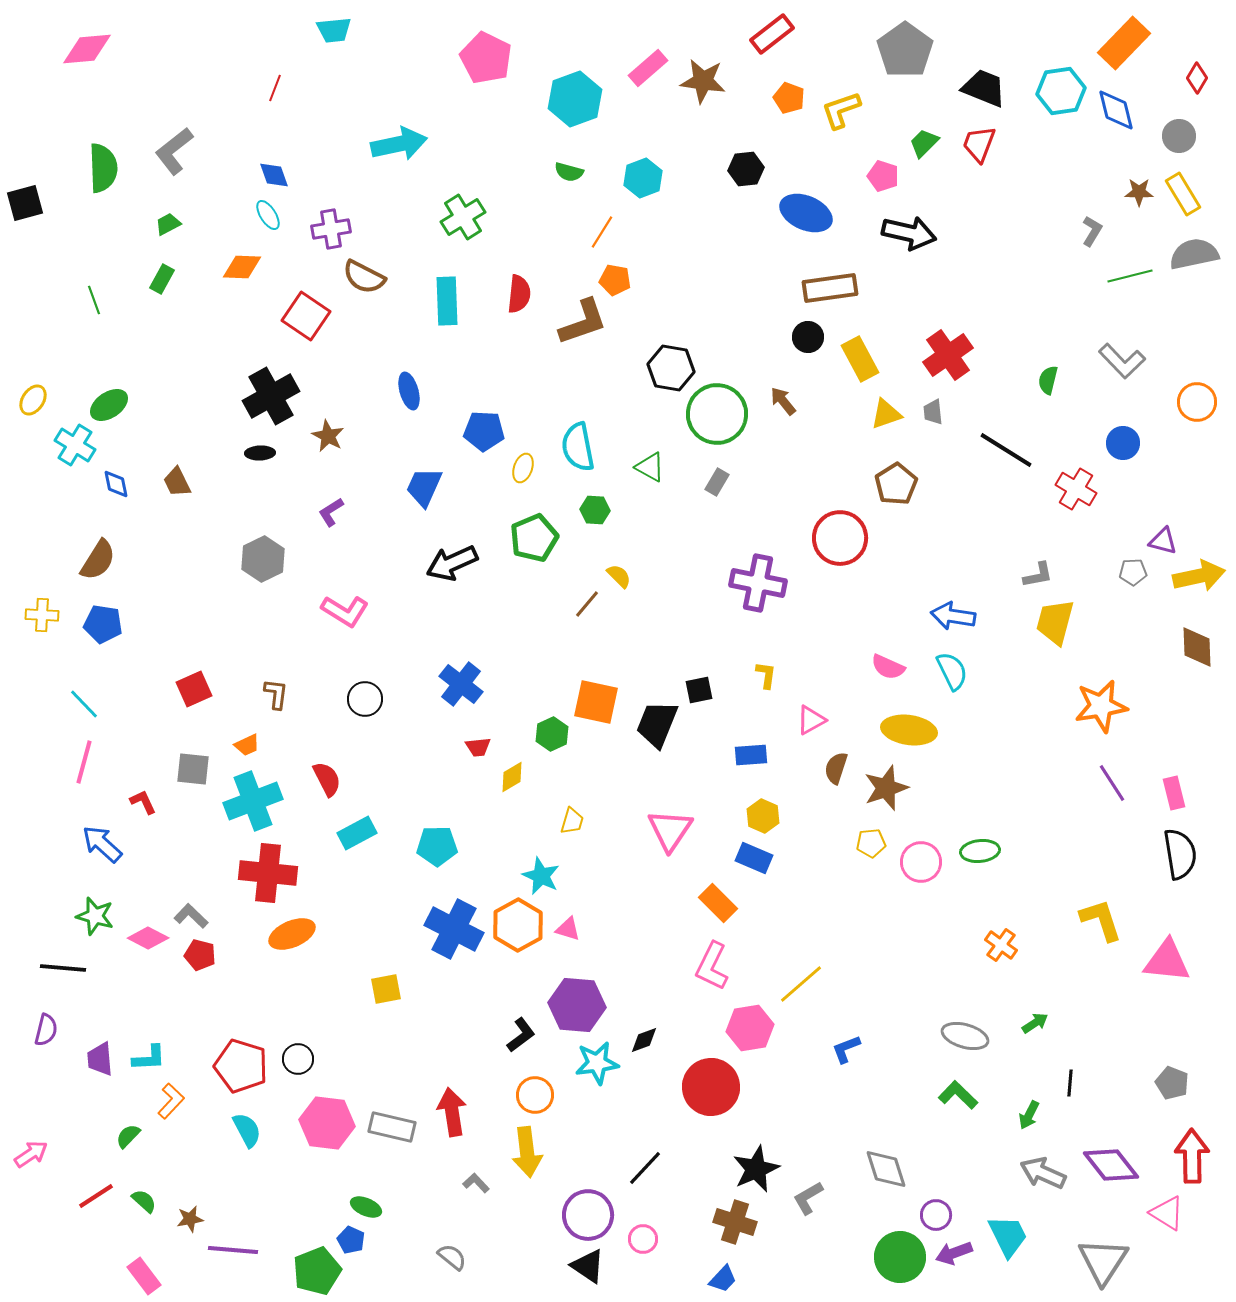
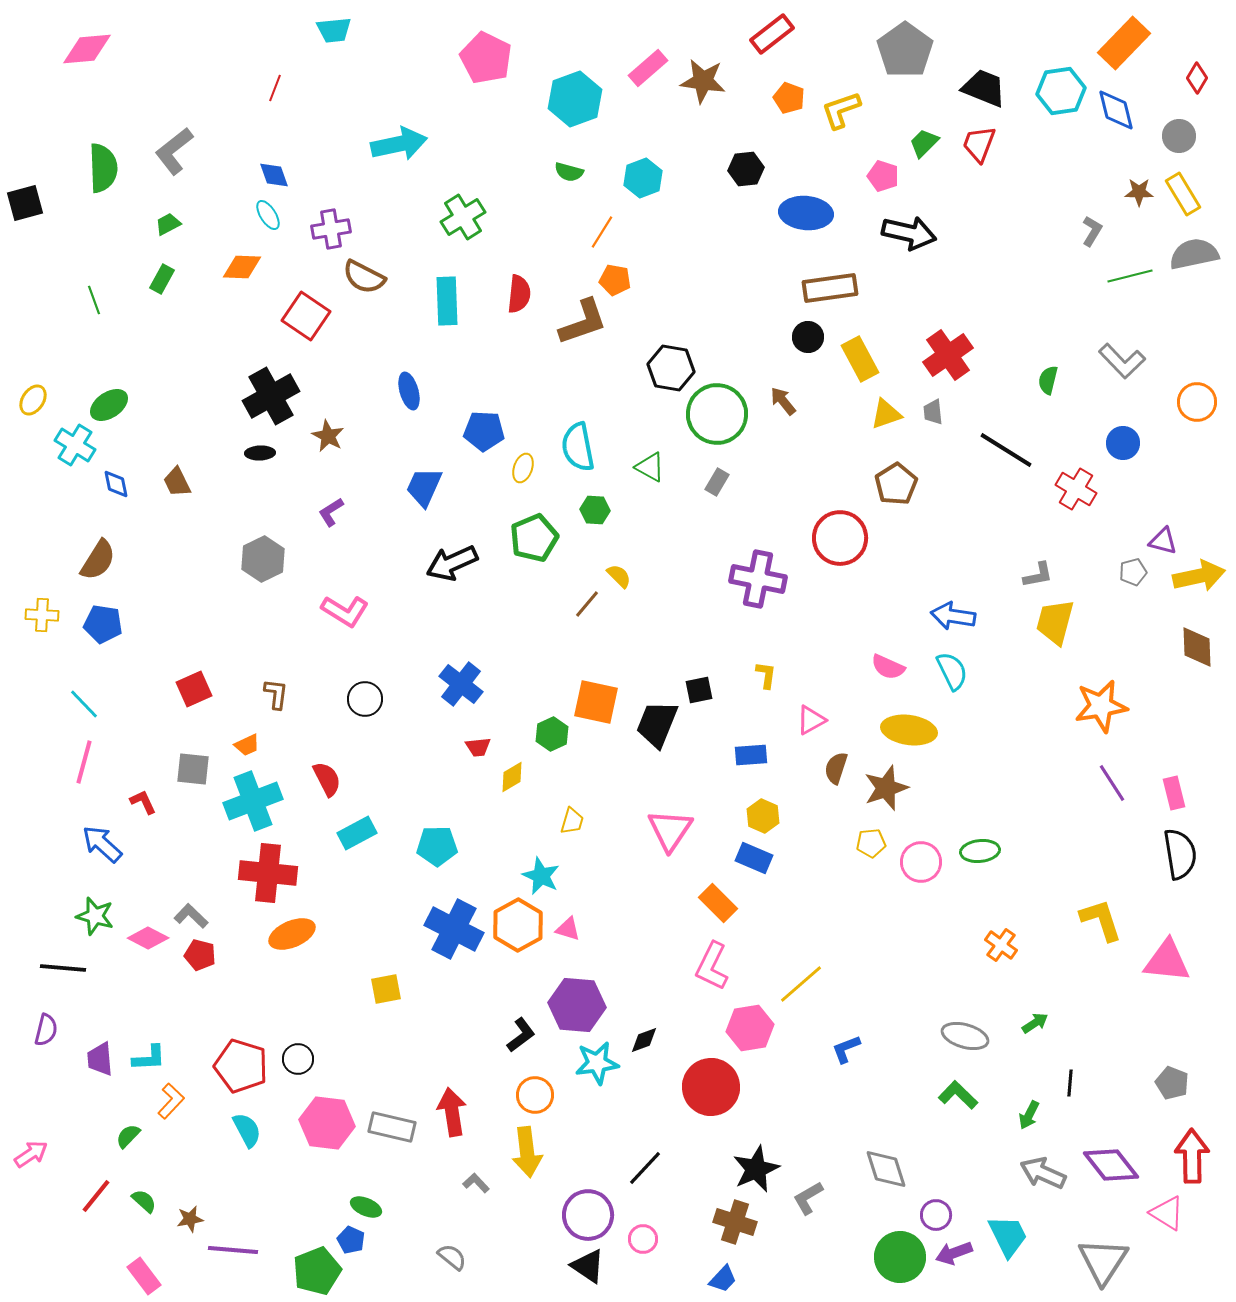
blue ellipse at (806, 213): rotated 18 degrees counterclockwise
gray pentagon at (1133, 572): rotated 12 degrees counterclockwise
purple cross at (758, 583): moved 4 px up
red line at (96, 1196): rotated 18 degrees counterclockwise
